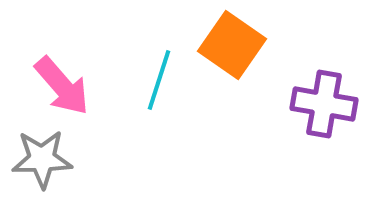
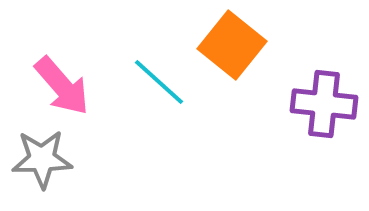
orange square: rotated 4 degrees clockwise
cyan line: moved 2 px down; rotated 66 degrees counterclockwise
purple cross: rotated 4 degrees counterclockwise
